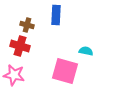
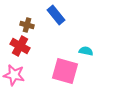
blue rectangle: rotated 42 degrees counterclockwise
red cross: rotated 12 degrees clockwise
